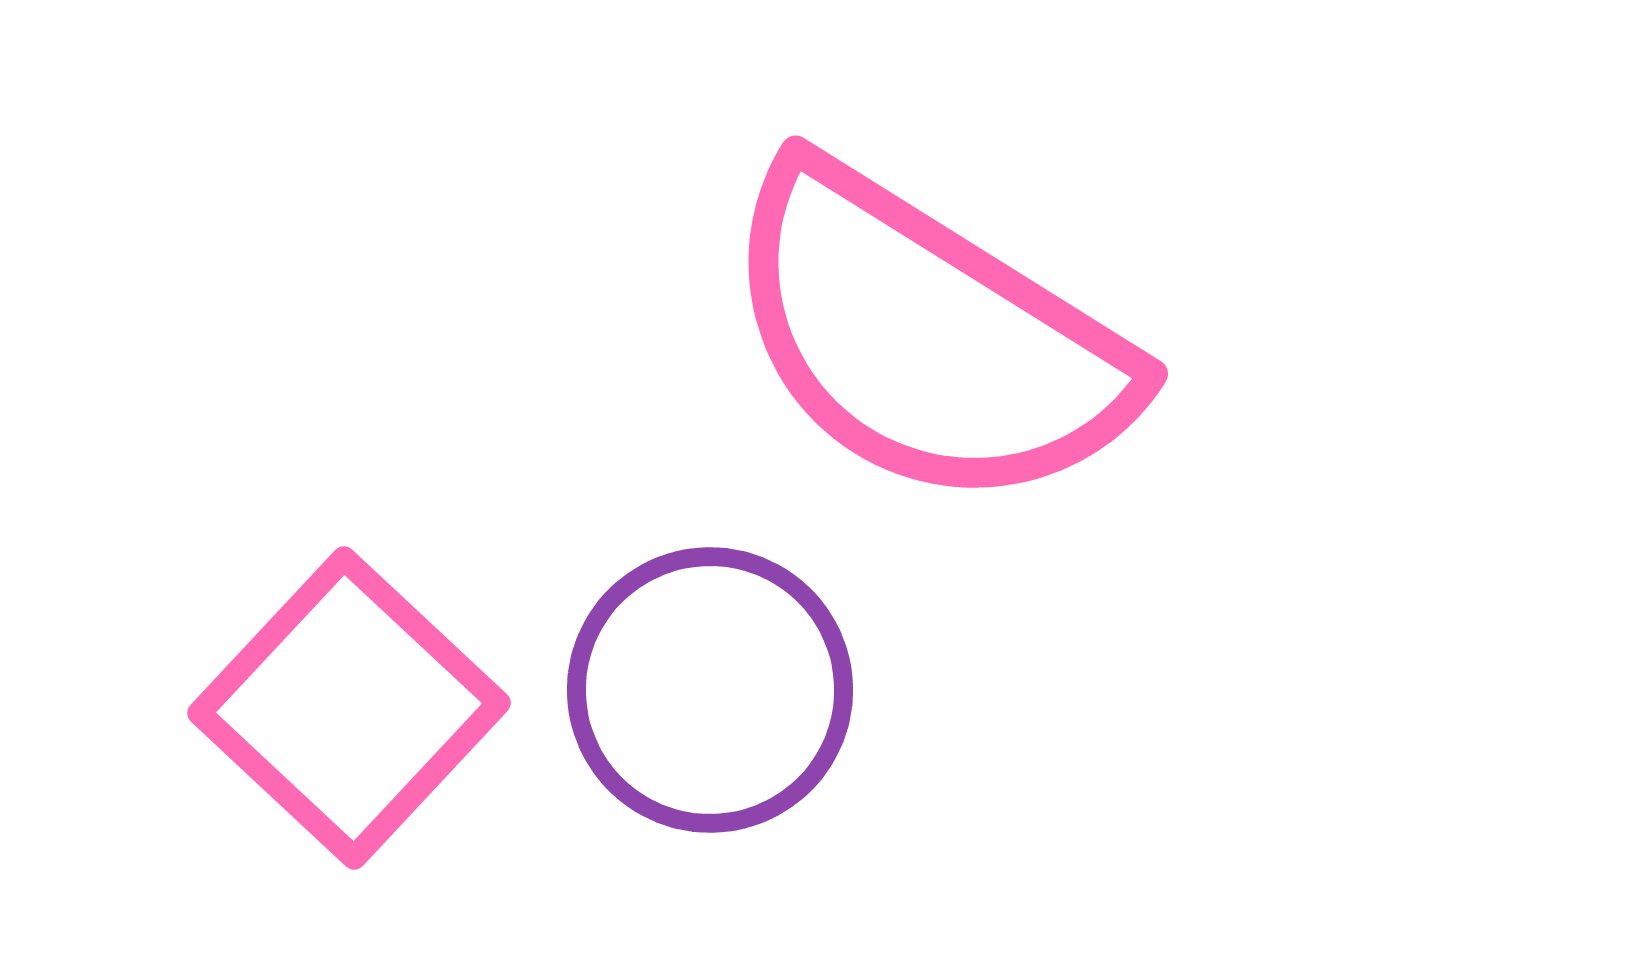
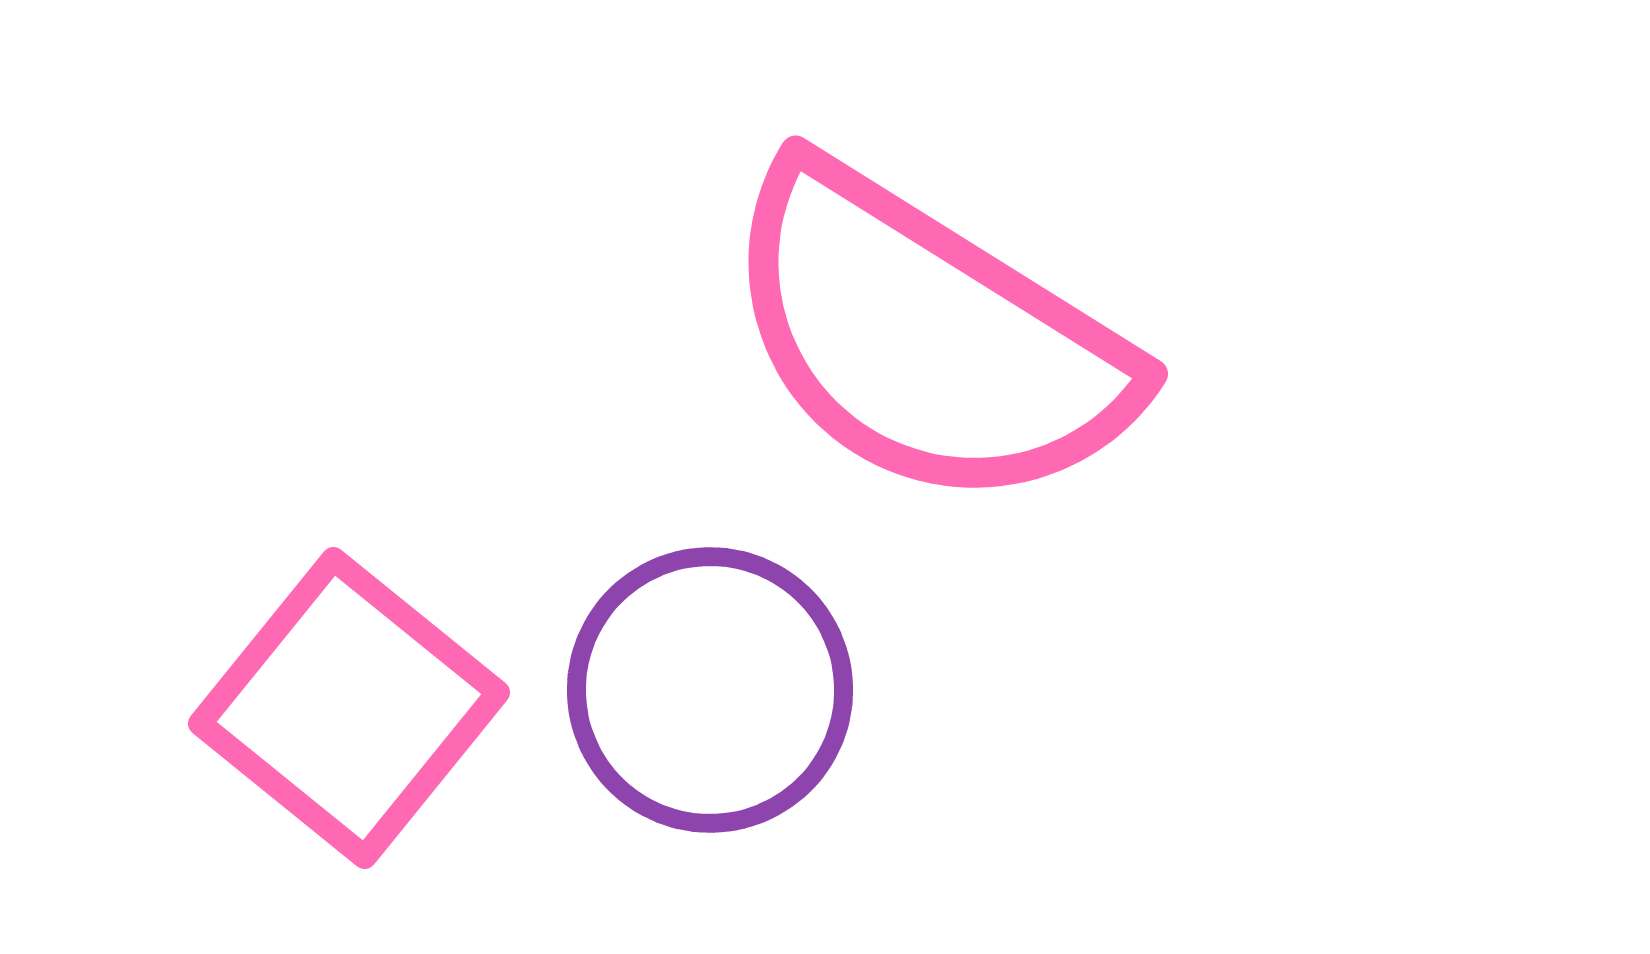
pink square: rotated 4 degrees counterclockwise
